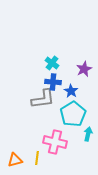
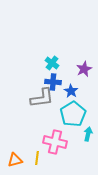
gray L-shape: moved 1 px left, 1 px up
